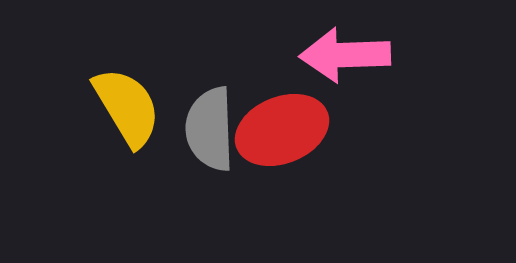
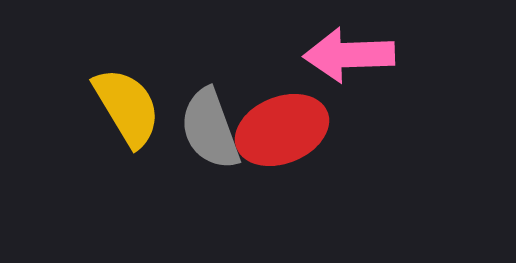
pink arrow: moved 4 px right
gray semicircle: rotated 18 degrees counterclockwise
